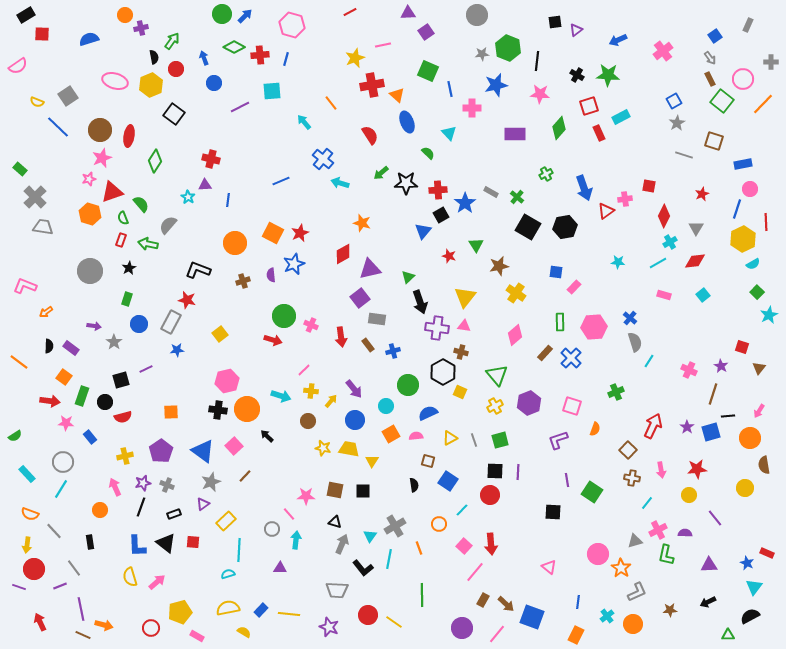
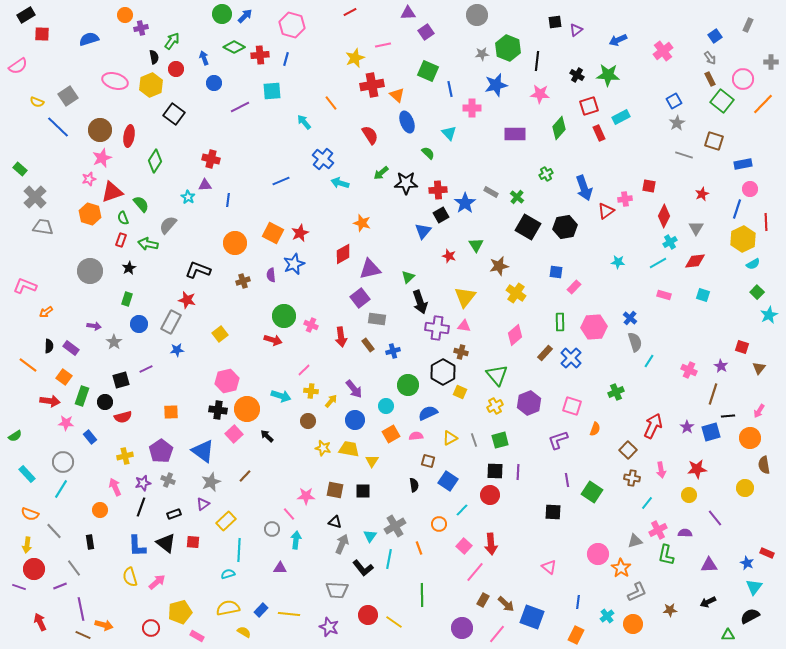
cyan square at (703, 295): rotated 32 degrees counterclockwise
orange line at (19, 362): moved 9 px right, 3 px down
pink square at (234, 446): moved 12 px up
gray cross at (167, 485): moved 1 px right, 5 px up
